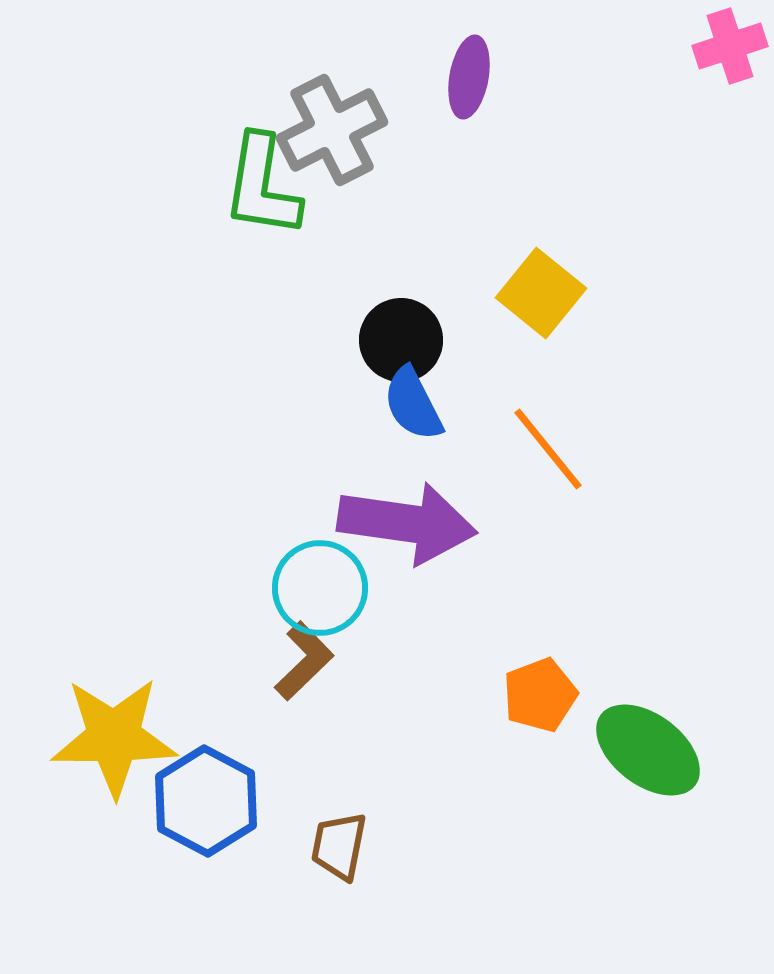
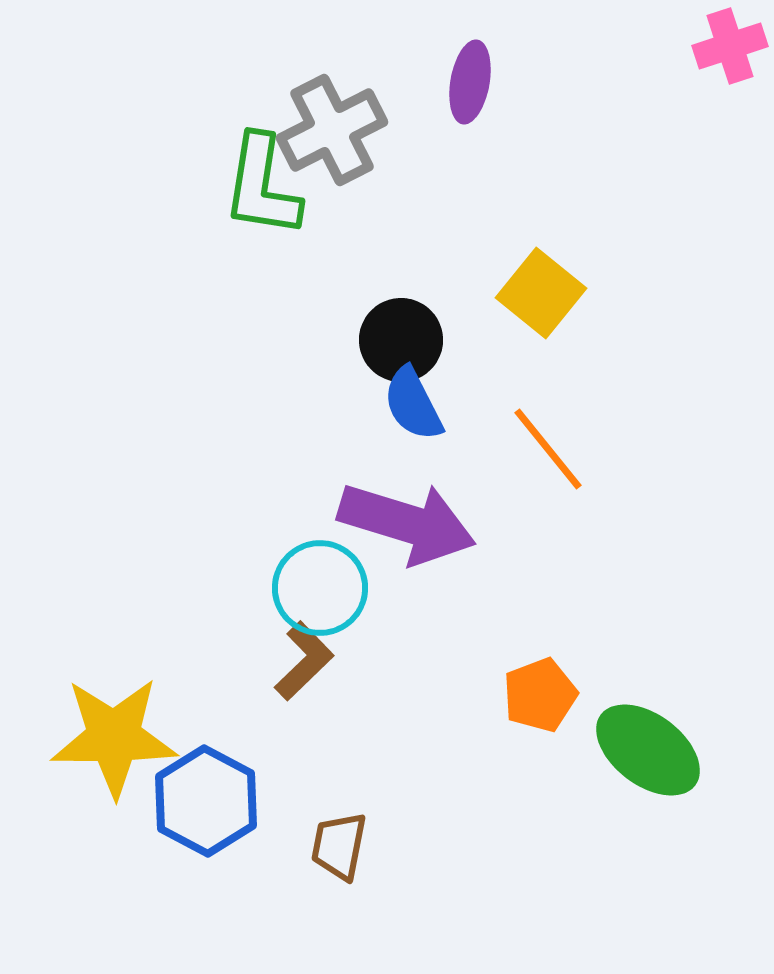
purple ellipse: moved 1 px right, 5 px down
purple arrow: rotated 9 degrees clockwise
